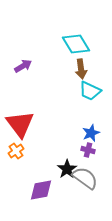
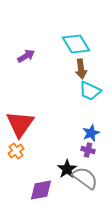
purple arrow: moved 3 px right, 10 px up
red triangle: rotated 12 degrees clockwise
